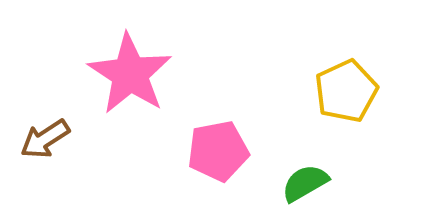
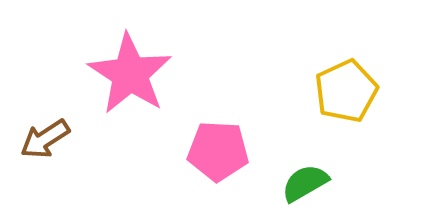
pink pentagon: rotated 14 degrees clockwise
